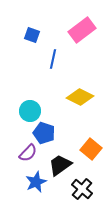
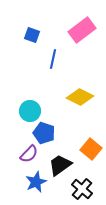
purple semicircle: moved 1 px right, 1 px down
